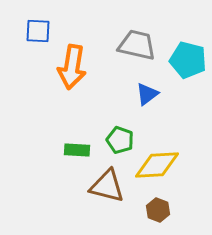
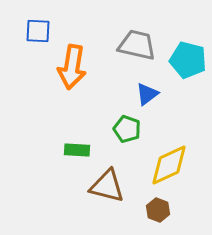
green pentagon: moved 7 px right, 11 px up
yellow diamond: moved 12 px right; rotated 21 degrees counterclockwise
